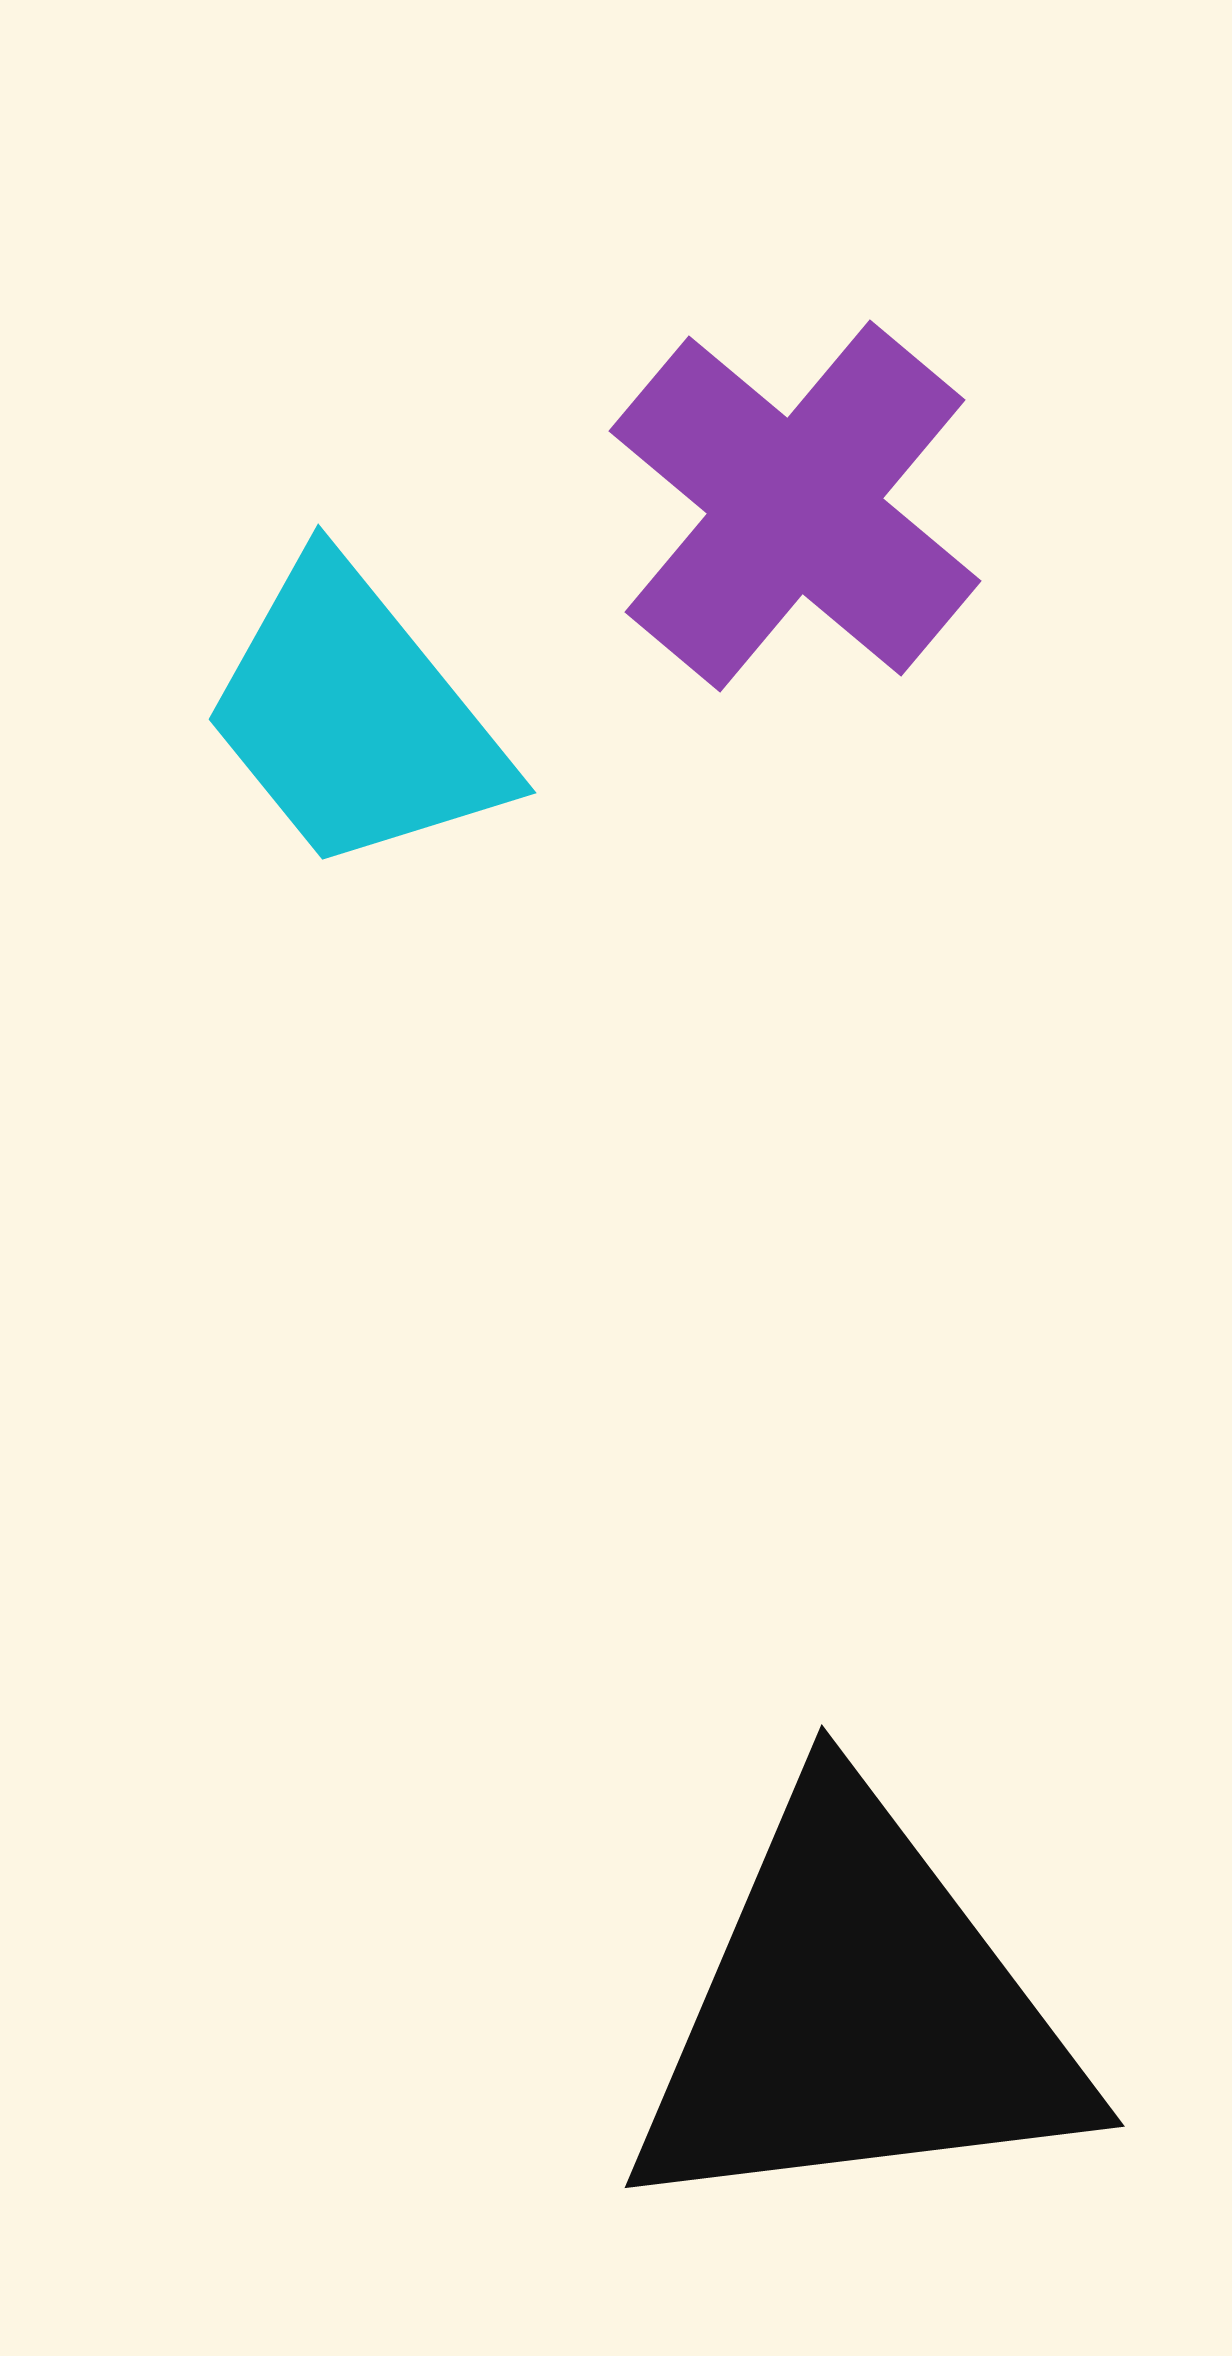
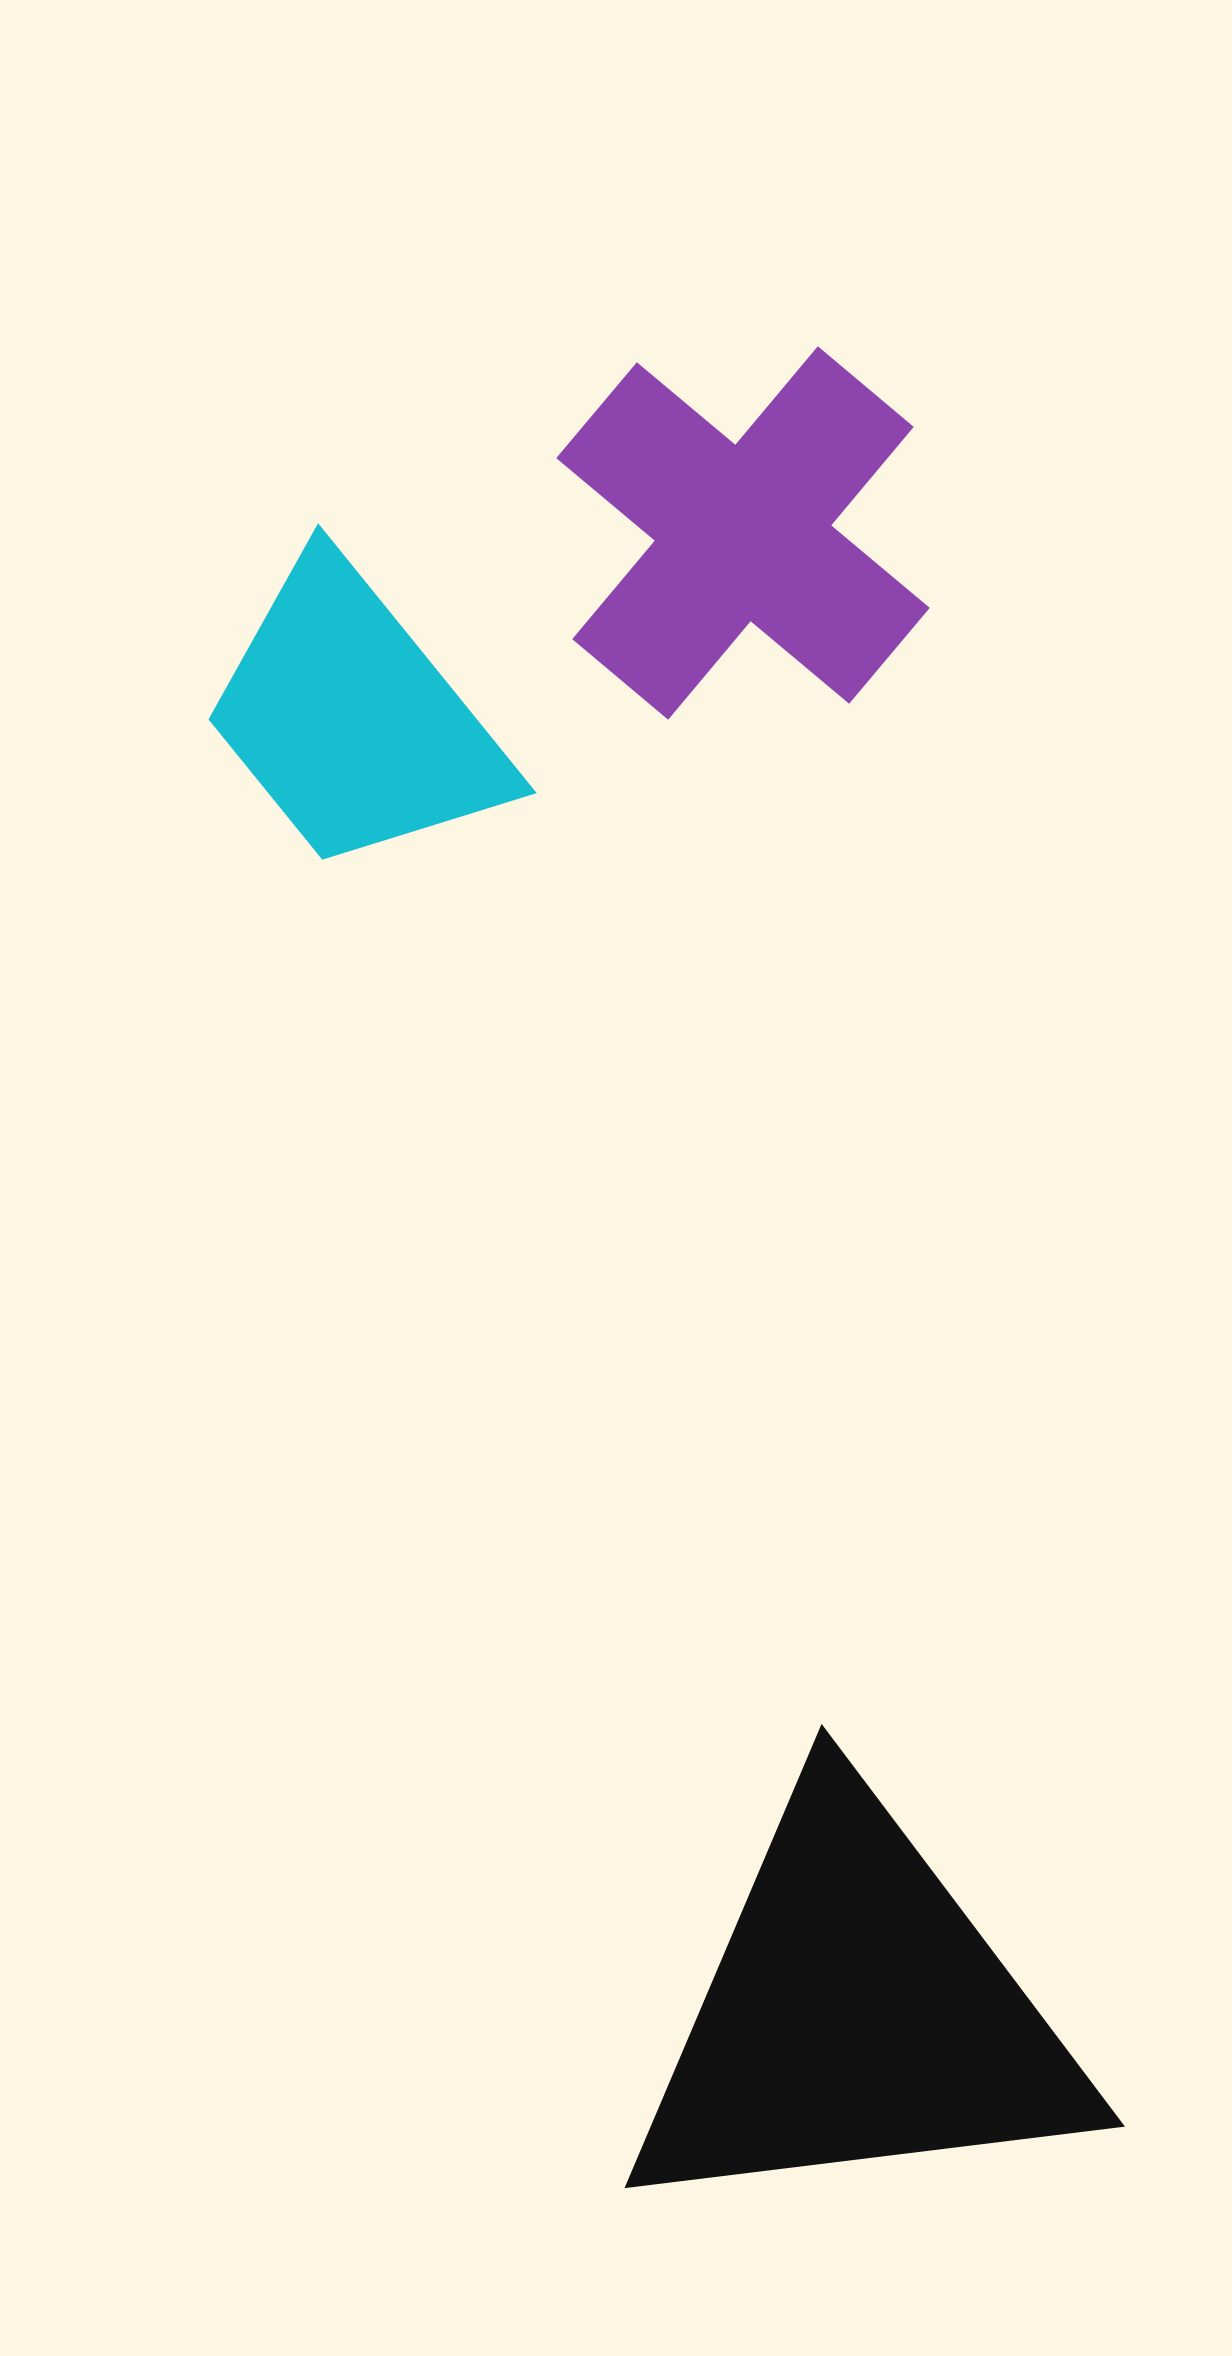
purple cross: moved 52 px left, 27 px down
